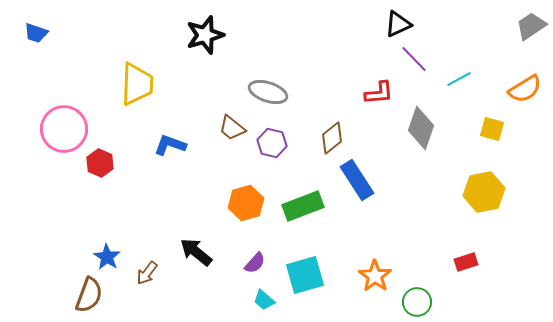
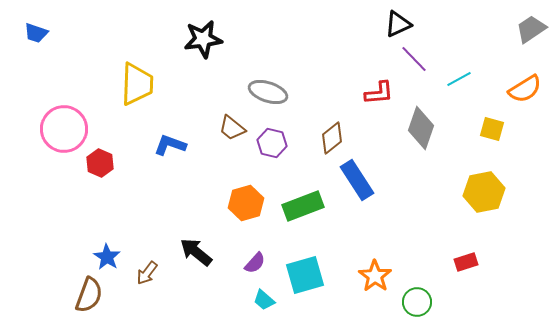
gray trapezoid: moved 3 px down
black star: moved 2 px left, 4 px down; rotated 9 degrees clockwise
